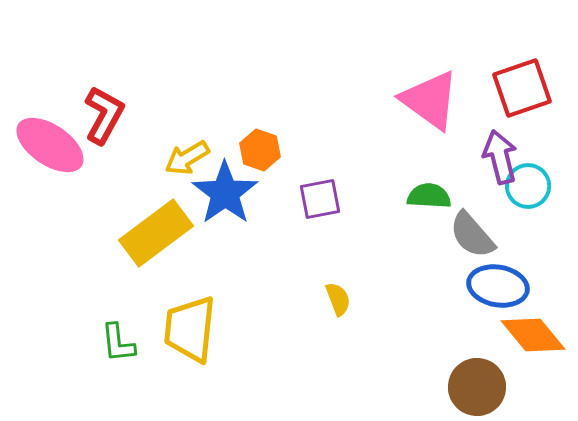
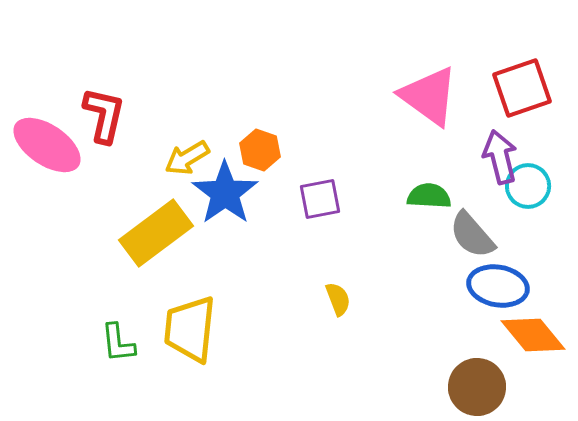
pink triangle: moved 1 px left, 4 px up
red L-shape: rotated 16 degrees counterclockwise
pink ellipse: moved 3 px left
